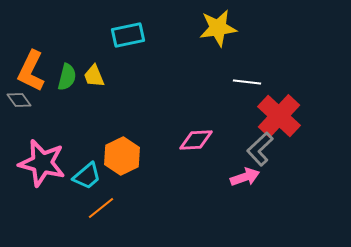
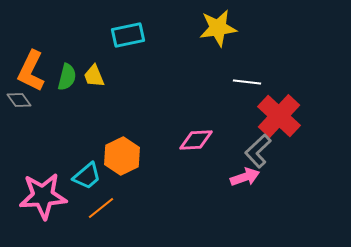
gray L-shape: moved 2 px left, 2 px down
pink star: moved 1 px right, 33 px down; rotated 18 degrees counterclockwise
